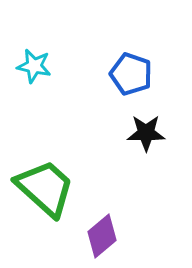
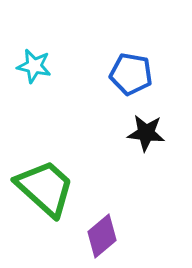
blue pentagon: rotated 9 degrees counterclockwise
black star: rotated 6 degrees clockwise
